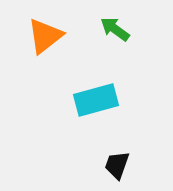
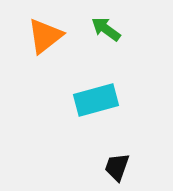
green arrow: moved 9 px left
black trapezoid: moved 2 px down
